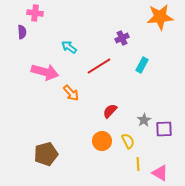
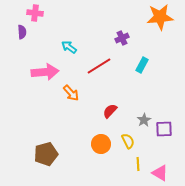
pink arrow: rotated 20 degrees counterclockwise
orange circle: moved 1 px left, 3 px down
